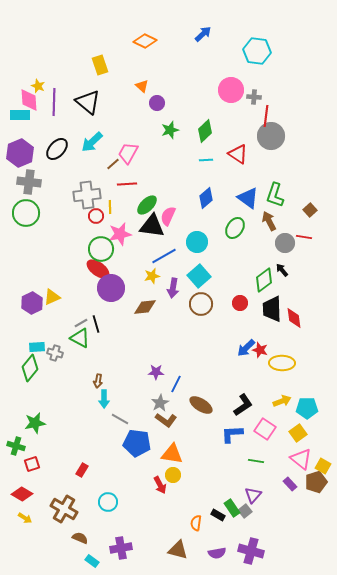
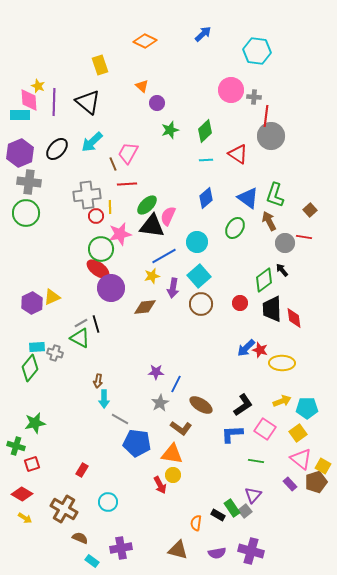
brown line at (113, 164): rotated 72 degrees counterclockwise
brown L-shape at (166, 420): moved 15 px right, 8 px down
